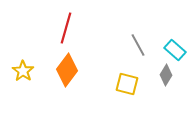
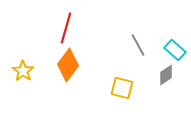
orange diamond: moved 1 px right, 5 px up
gray diamond: rotated 25 degrees clockwise
yellow square: moved 5 px left, 4 px down
